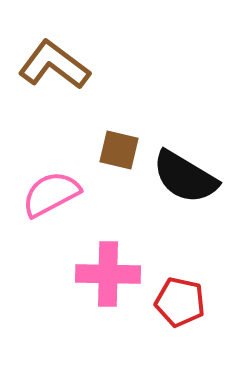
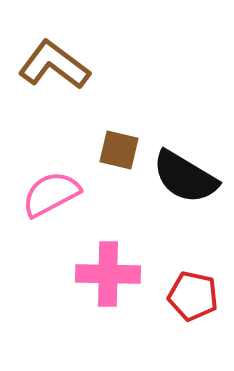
red pentagon: moved 13 px right, 6 px up
